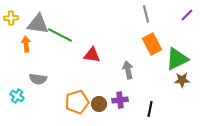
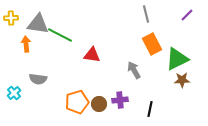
gray arrow: moved 6 px right; rotated 18 degrees counterclockwise
cyan cross: moved 3 px left, 3 px up; rotated 16 degrees clockwise
